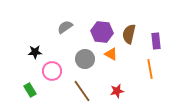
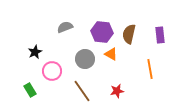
gray semicircle: rotated 14 degrees clockwise
purple rectangle: moved 4 px right, 6 px up
black star: rotated 24 degrees counterclockwise
